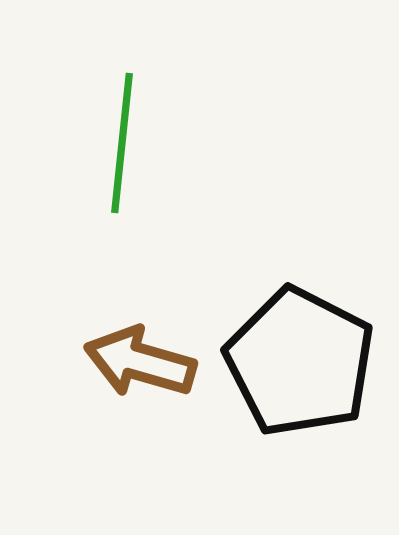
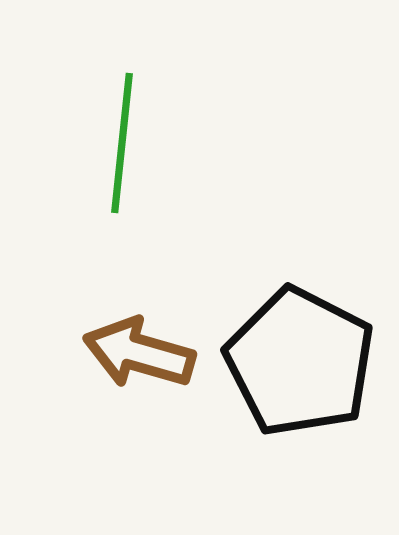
brown arrow: moved 1 px left, 9 px up
